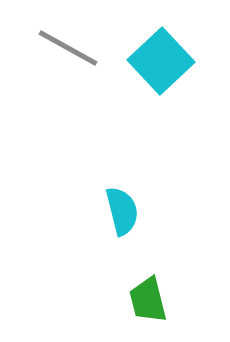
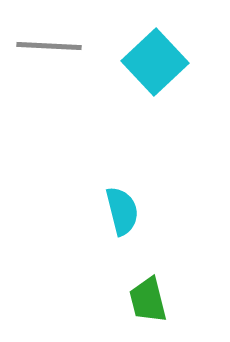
gray line: moved 19 px left, 2 px up; rotated 26 degrees counterclockwise
cyan square: moved 6 px left, 1 px down
